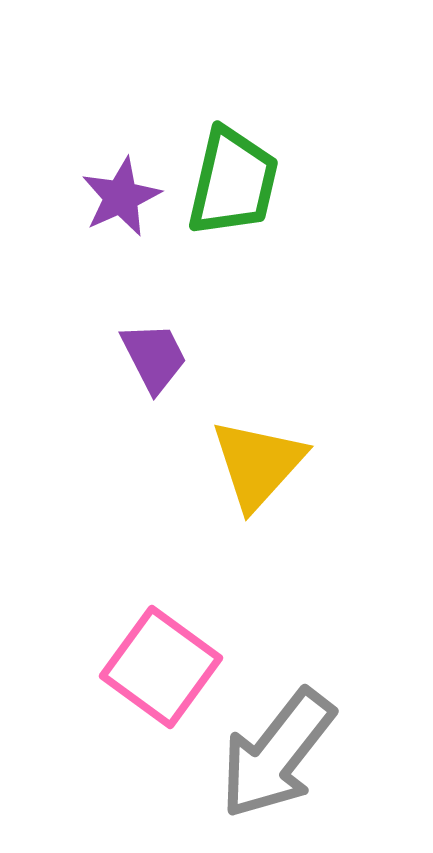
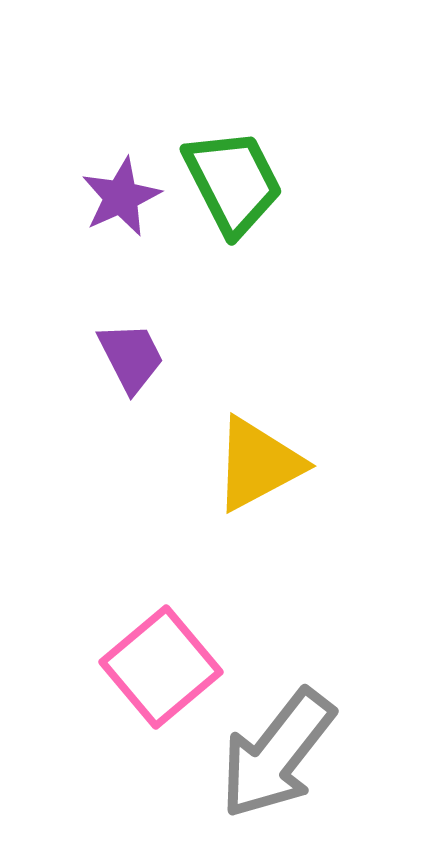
green trapezoid: rotated 40 degrees counterclockwise
purple trapezoid: moved 23 px left
yellow triangle: rotated 20 degrees clockwise
pink square: rotated 14 degrees clockwise
